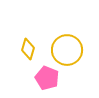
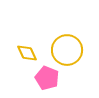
yellow diamond: moved 1 px left, 4 px down; rotated 40 degrees counterclockwise
